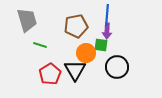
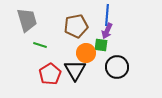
purple arrow: rotated 21 degrees clockwise
